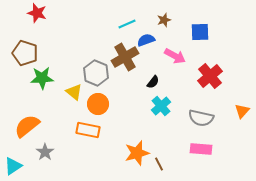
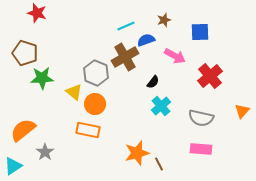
cyan line: moved 1 px left, 2 px down
orange circle: moved 3 px left
orange semicircle: moved 4 px left, 4 px down
